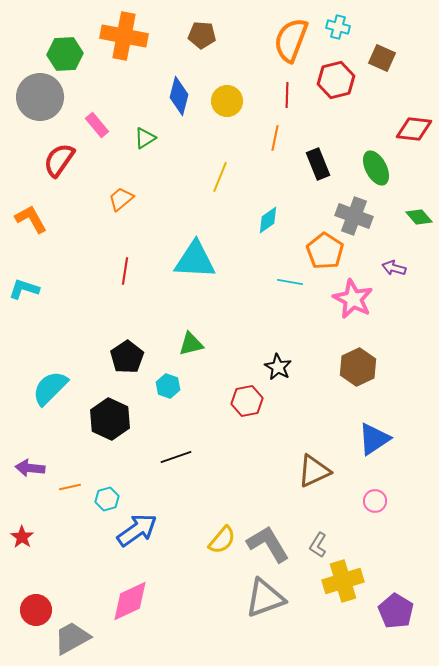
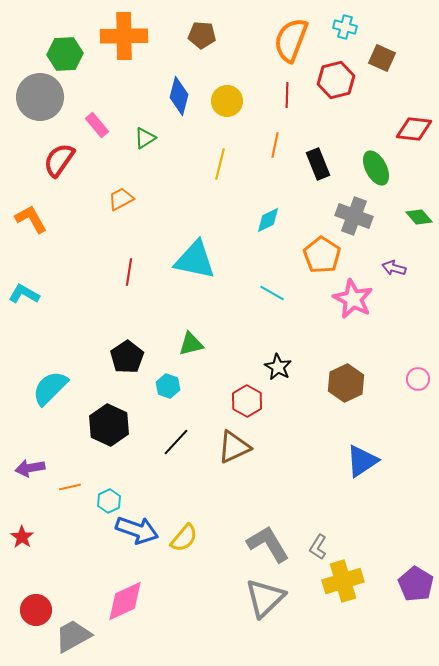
cyan cross at (338, 27): moved 7 px right
orange cross at (124, 36): rotated 12 degrees counterclockwise
orange line at (275, 138): moved 7 px down
yellow line at (220, 177): moved 13 px up; rotated 8 degrees counterclockwise
orange trapezoid at (121, 199): rotated 12 degrees clockwise
cyan diamond at (268, 220): rotated 8 degrees clockwise
orange pentagon at (325, 251): moved 3 px left, 4 px down
cyan triangle at (195, 260): rotated 9 degrees clockwise
red line at (125, 271): moved 4 px right, 1 px down
cyan line at (290, 282): moved 18 px left, 11 px down; rotated 20 degrees clockwise
cyan L-shape at (24, 289): moved 5 px down; rotated 12 degrees clockwise
brown hexagon at (358, 367): moved 12 px left, 16 px down
red hexagon at (247, 401): rotated 20 degrees counterclockwise
black hexagon at (110, 419): moved 1 px left, 6 px down
blue triangle at (374, 439): moved 12 px left, 22 px down
black line at (176, 457): moved 15 px up; rotated 28 degrees counterclockwise
purple arrow at (30, 468): rotated 16 degrees counterclockwise
brown triangle at (314, 471): moved 80 px left, 24 px up
cyan hexagon at (107, 499): moved 2 px right, 2 px down; rotated 10 degrees counterclockwise
pink circle at (375, 501): moved 43 px right, 122 px up
blue arrow at (137, 530): rotated 54 degrees clockwise
yellow semicircle at (222, 540): moved 38 px left, 2 px up
gray L-shape at (318, 545): moved 2 px down
gray triangle at (265, 598): rotated 24 degrees counterclockwise
pink diamond at (130, 601): moved 5 px left
purple pentagon at (396, 611): moved 20 px right, 27 px up
gray trapezoid at (72, 638): moved 1 px right, 2 px up
